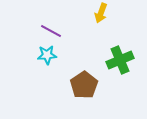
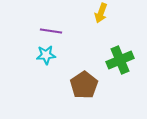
purple line: rotated 20 degrees counterclockwise
cyan star: moved 1 px left
